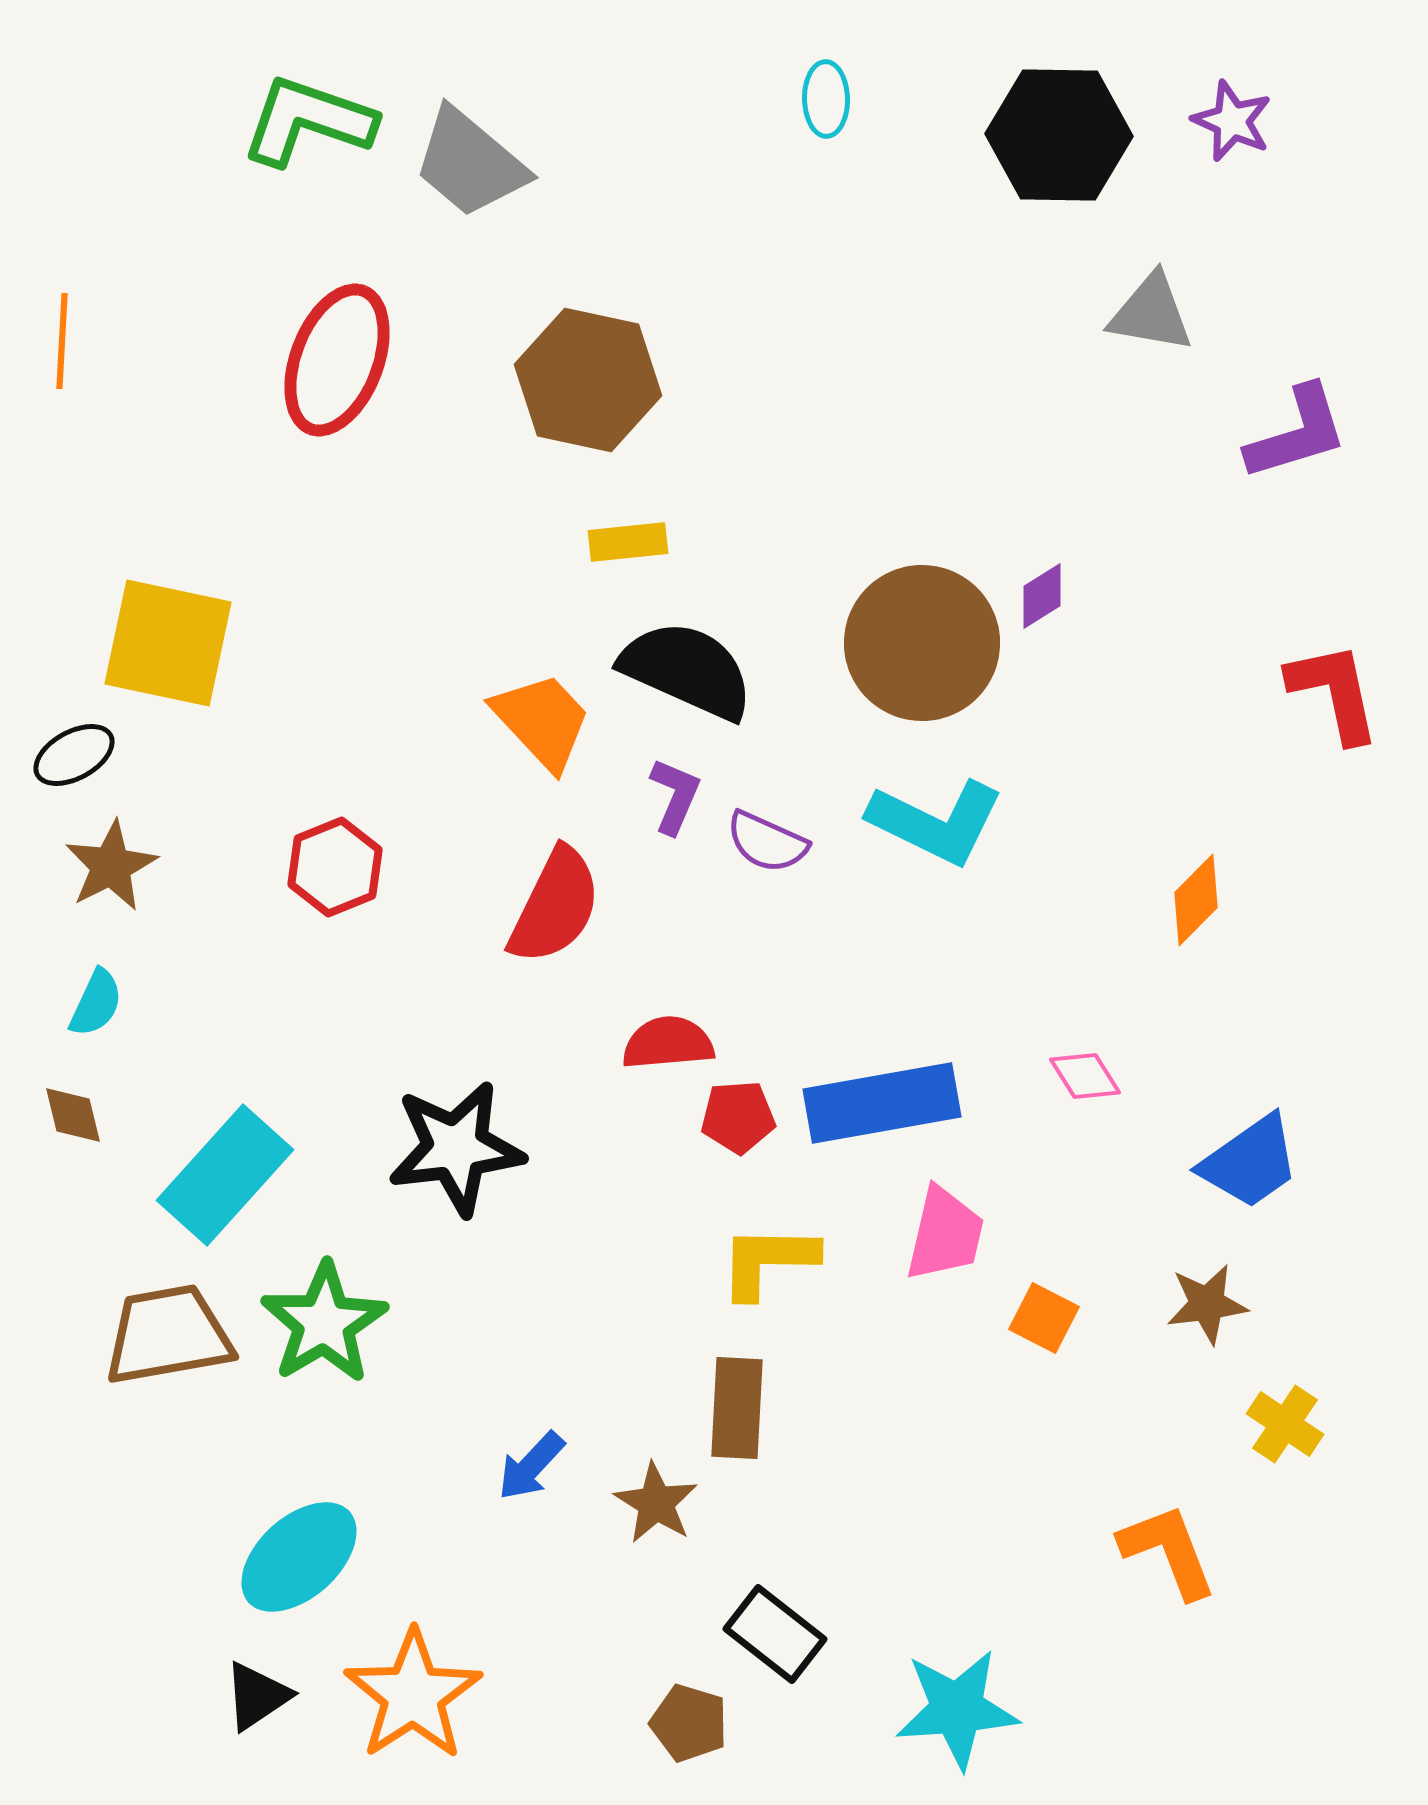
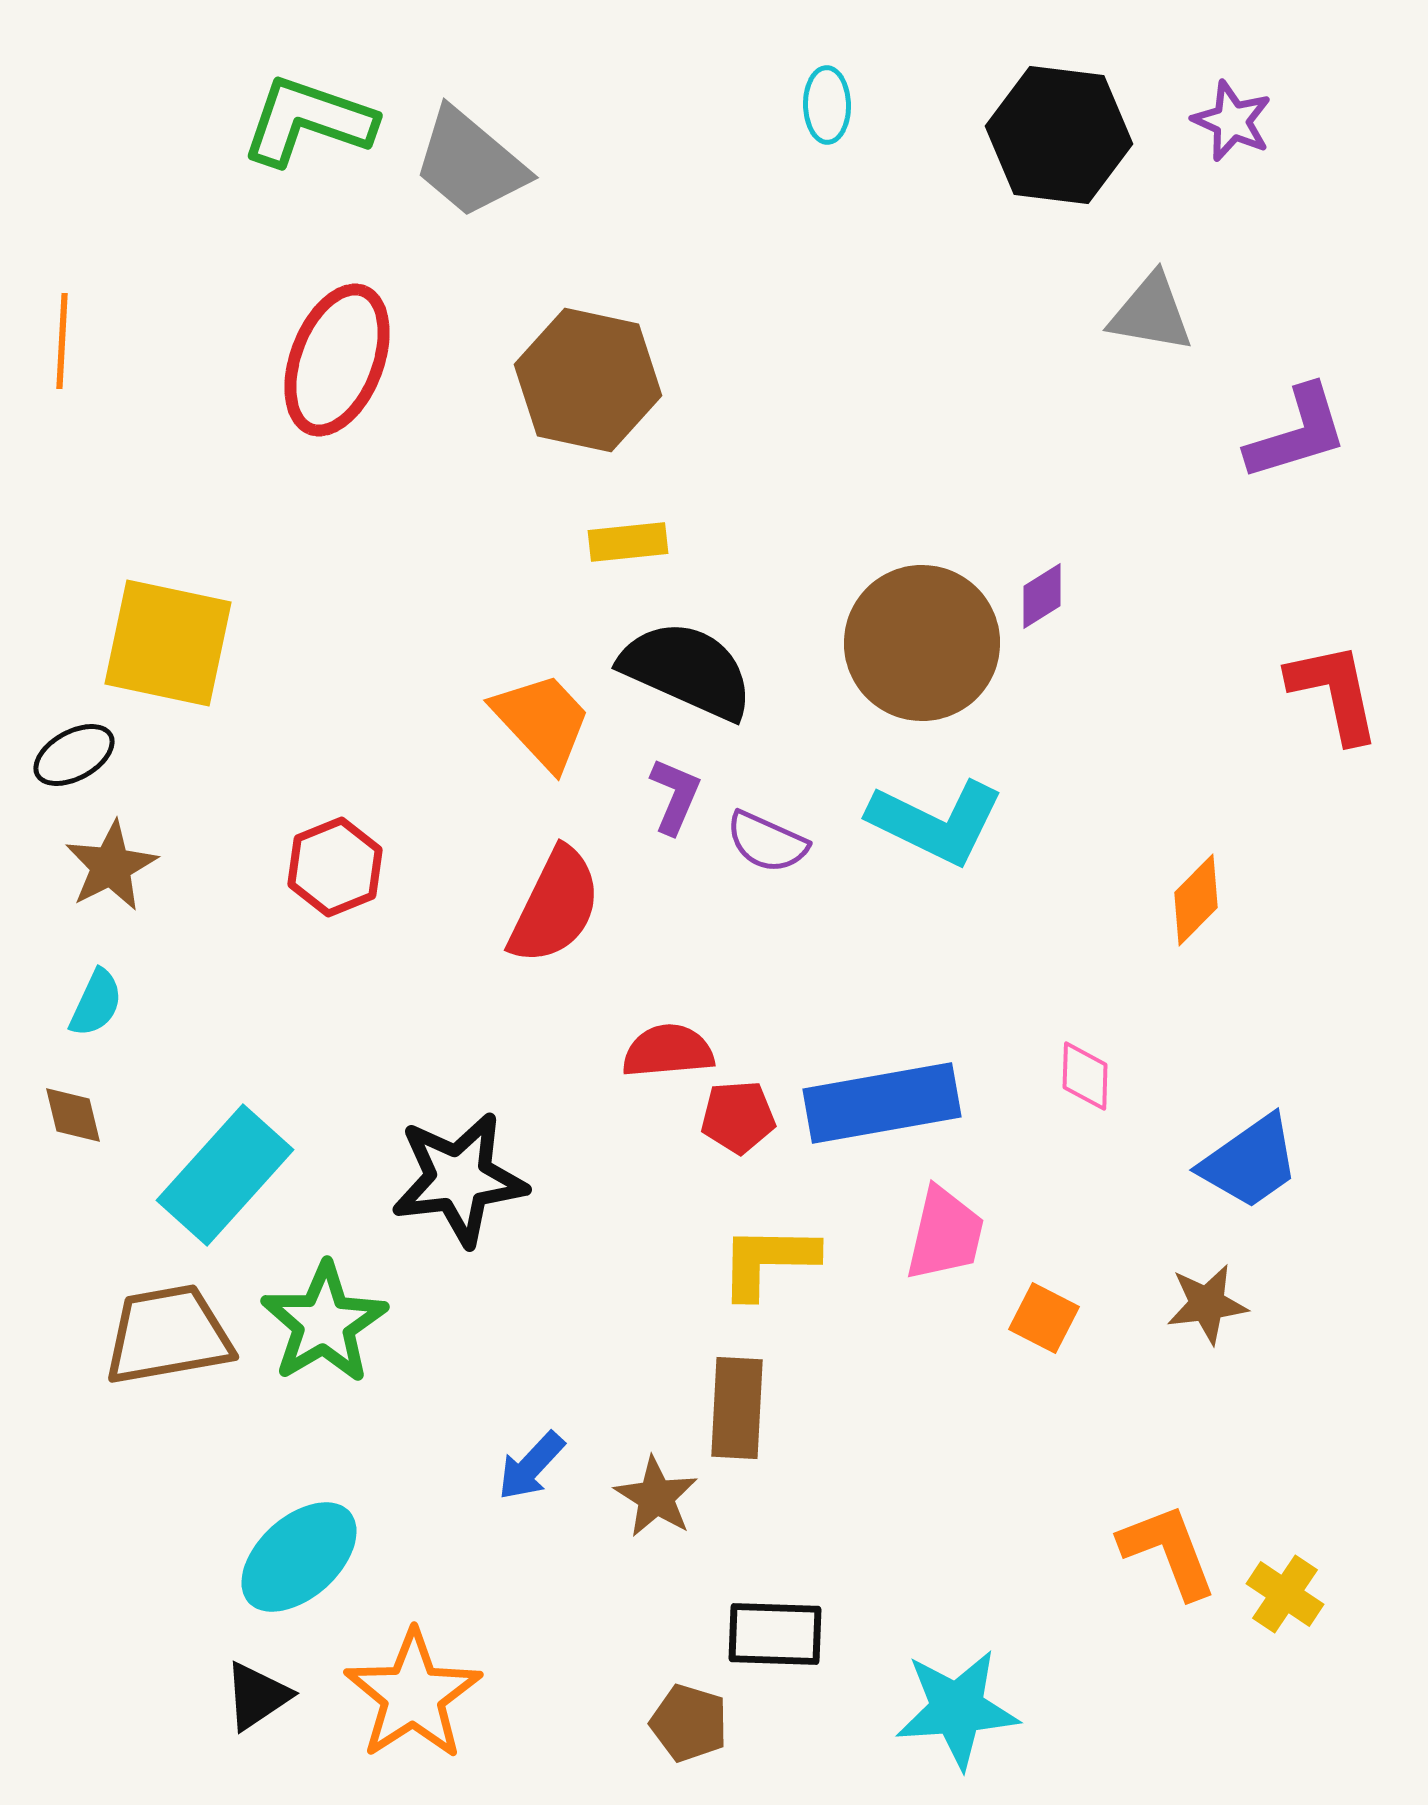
cyan ellipse at (826, 99): moved 1 px right, 6 px down
black hexagon at (1059, 135): rotated 6 degrees clockwise
red semicircle at (668, 1043): moved 8 px down
pink diamond at (1085, 1076): rotated 34 degrees clockwise
black star at (456, 1148): moved 3 px right, 31 px down
yellow cross at (1285, 1424): moved 170 px down
brown star at (656, 1503): moved 6 px up
black rectangle at (775, 1634): rotated 36 degrees counterclockwise
